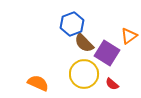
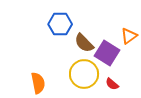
blue hexagon: moved 12 px left; rotated 20 degrees clockwise
orange semicircle: rotated 55 degrees clockwise
